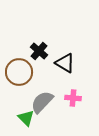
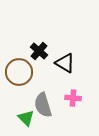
gray semicircle: moved 1 px right, 3 px down; rotated 60 degrees counterclockwise
